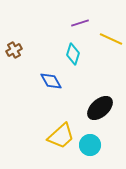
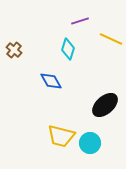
purple line: moved 2 px up
brown cross: rotated 21 degrees counterclockwise
cyan diamond: moved 5 px left, 5 px up
black ellipse: moved 5 px right, 3 px up
yellow trapezoid: rotated 56 degrees clockwise
cyan circle: moved 2 px up
